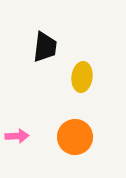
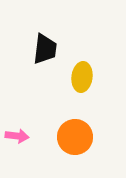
black trapezoid: moved 2 px down
pink arrow: rotated 10 degrees clockwise
